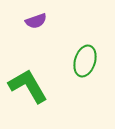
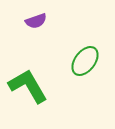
green ellipse: rotated 20 degrees clockwise
